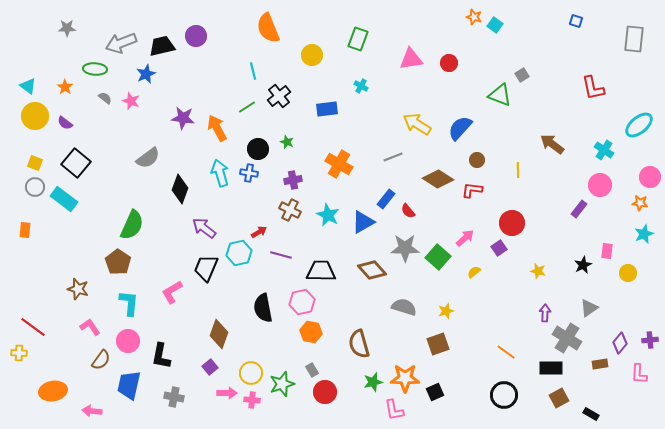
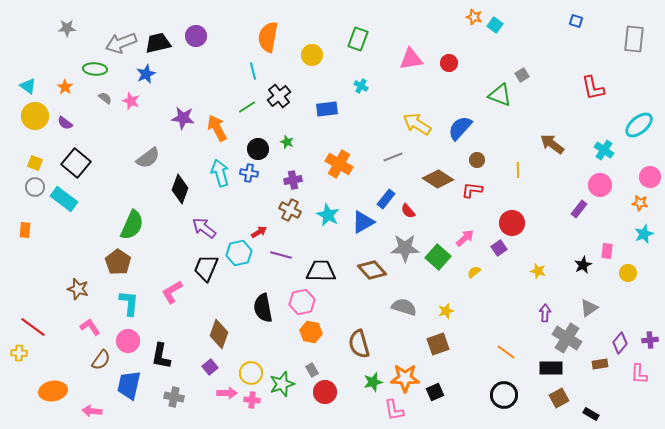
orange semicircle at (268, 28): moved 9 px down; rotated 32 degrees clockwise
black trapezoid at (162, 46): moved 4 px left, 3 px up
